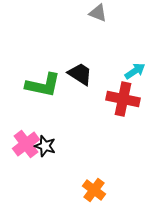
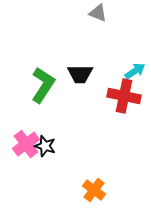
black trapezoid: rotated 148 degrees clockwise
green L-shape: rotated 69 degrees counterclockwise
red cross: moved 1 px right, 3 px up
